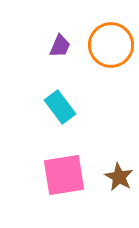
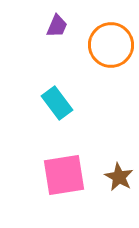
purple trapezoid: moved 3 px left, 20 px up
cyan rectangle: moved 3 px left, 4 px up
